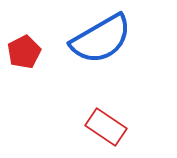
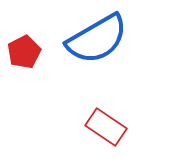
blue semicircle: moved 4 px left
